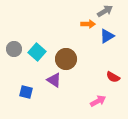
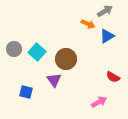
orange arrow: rotated 24 degrees clockwise
purple triangle: rotated 21 degrees clockwise
pink arrow: moved 1 px right, 1 px down
